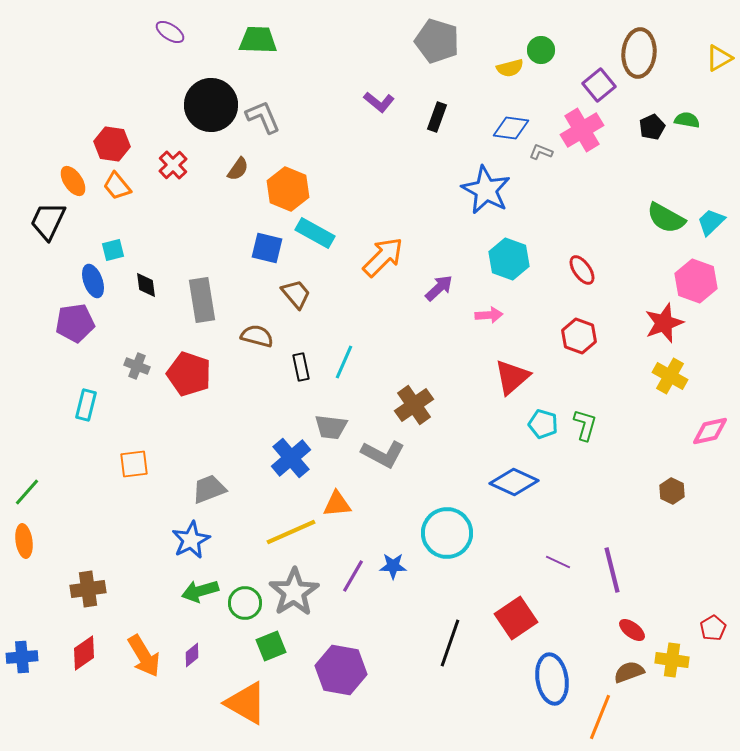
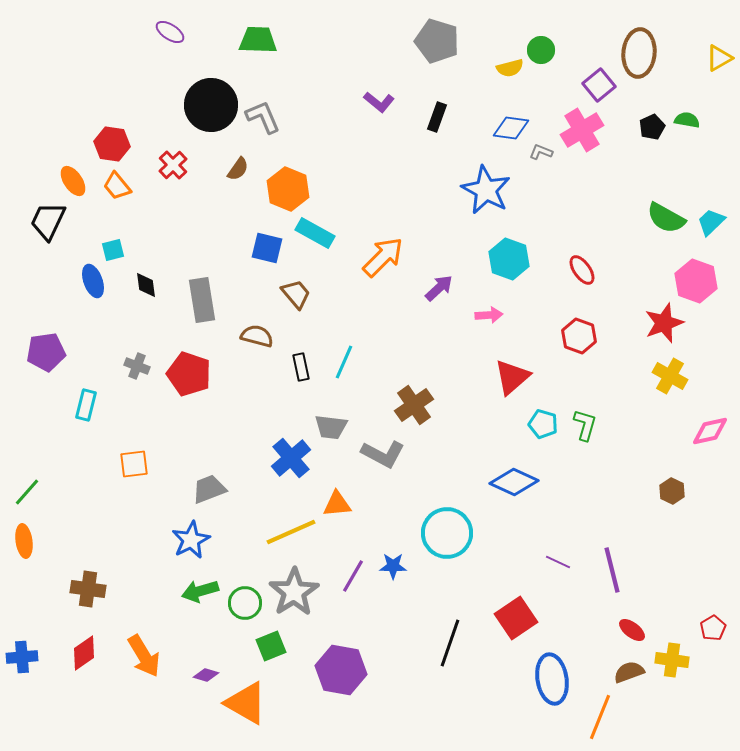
purple pentagon at (75, 323): moved 29 px left, 29 px down
brown cross at (88, 589): rotated 16 degrees clockwise
purple diamond at (192, 655): moved 14 px right, 20 px down; rotated 55 degrees clockwise
